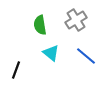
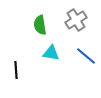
cyan triangle: rotated 30 degrees counterclockwise
black line: rotated 24 degrees counterclockwise
